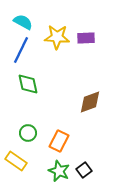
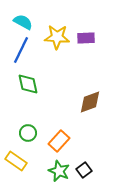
orange rectangle: rotated 15 degrees clockwise
